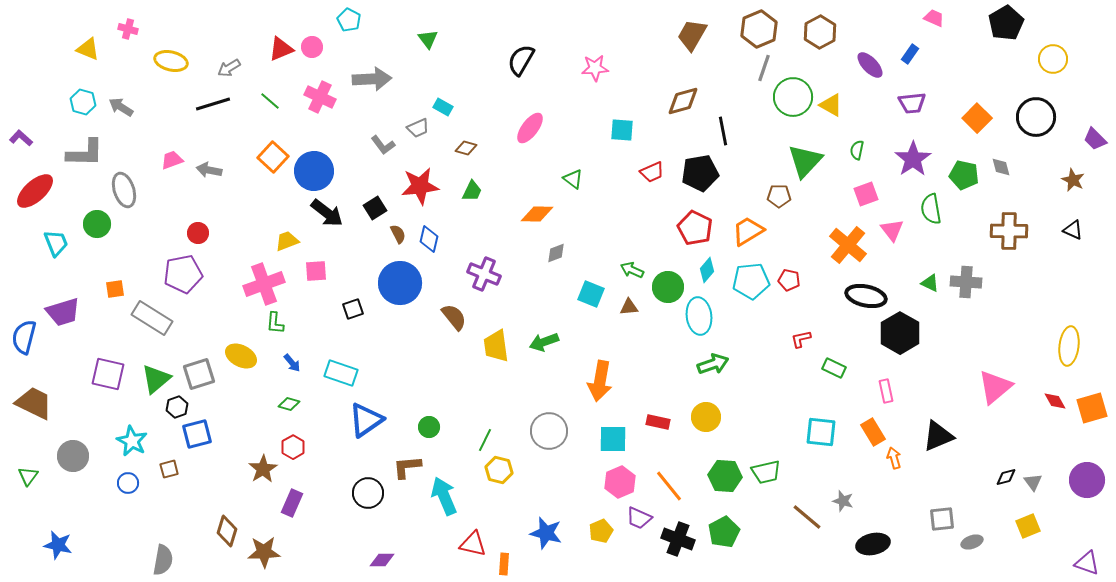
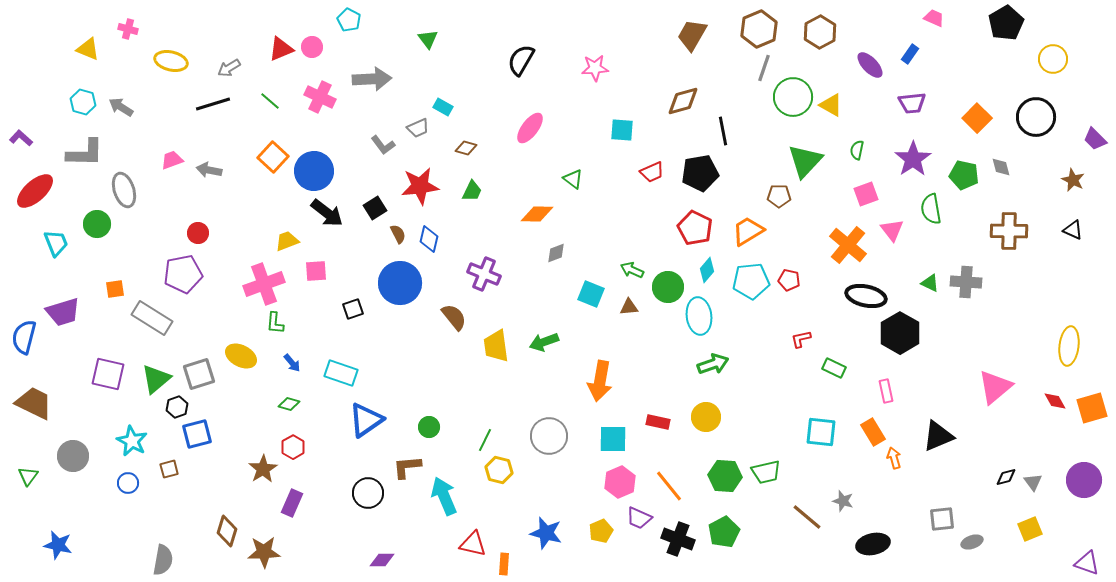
gray circle at (549, 431): moved 5 px down
purple circle at (1087, 480): moved 3 px left
yellow square at (1028, 526): moved 2 px right, 3 px down
